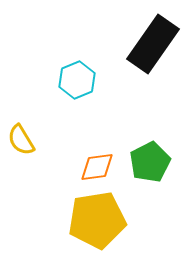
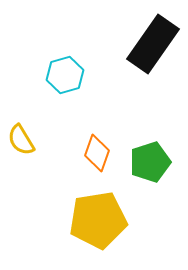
cyan hexagon: moved 12 px left, 5 px up; rotated 6 degrees clockwise
green pentagon: rotated 9 degrees clockwise
orange diamond: moved 14 px up; rotated 63 degrees counterclockwise
yellow pentagon: moved 1 px right
